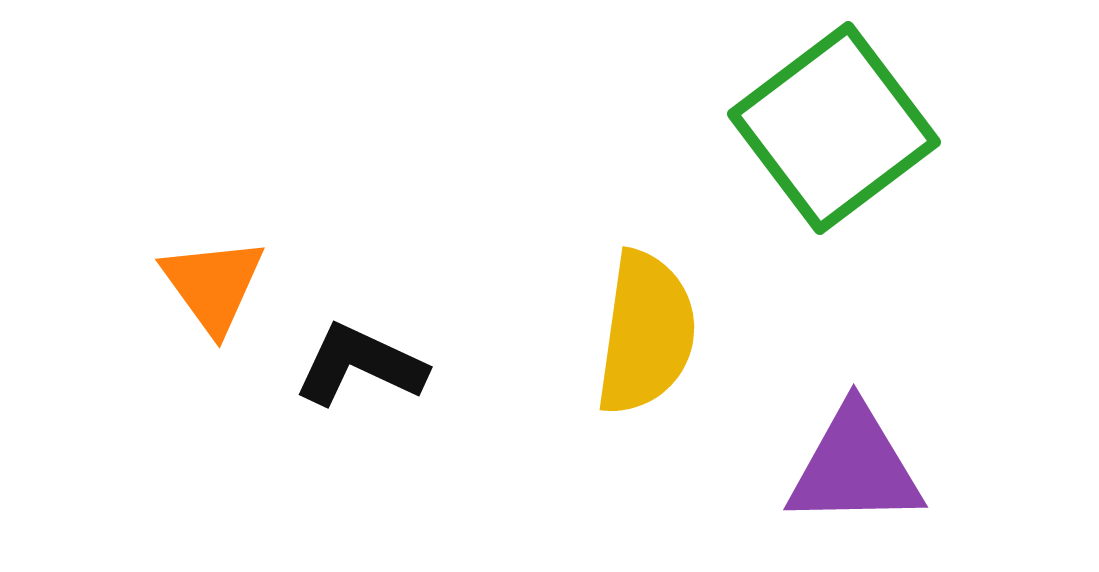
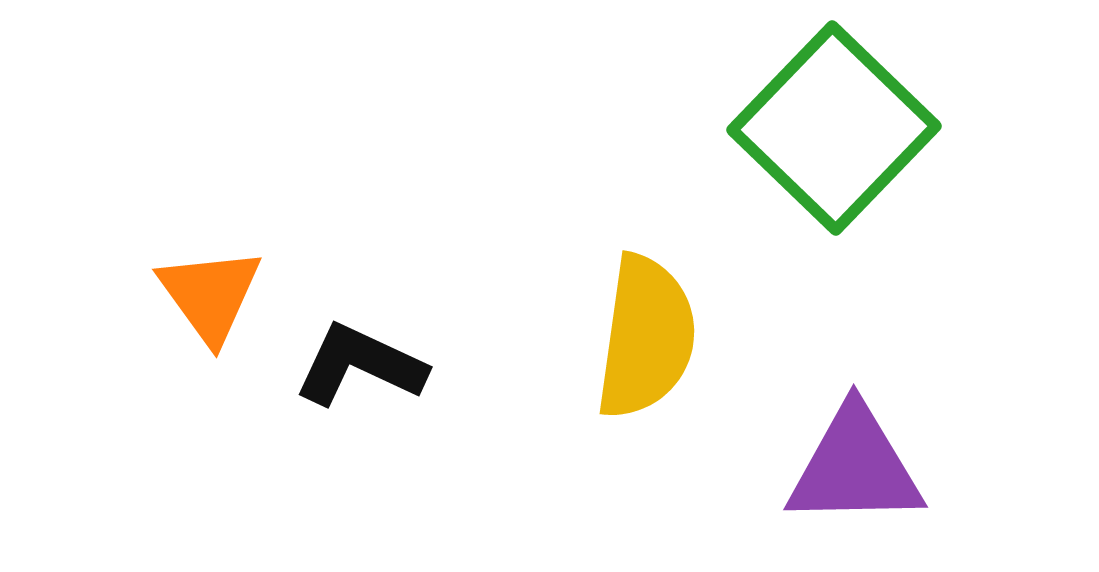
green square: rotated 9 degrees counterclockwise
orange triangle: moved 3 px left, 10 px down
yellow semicircle: moved 4 px down
